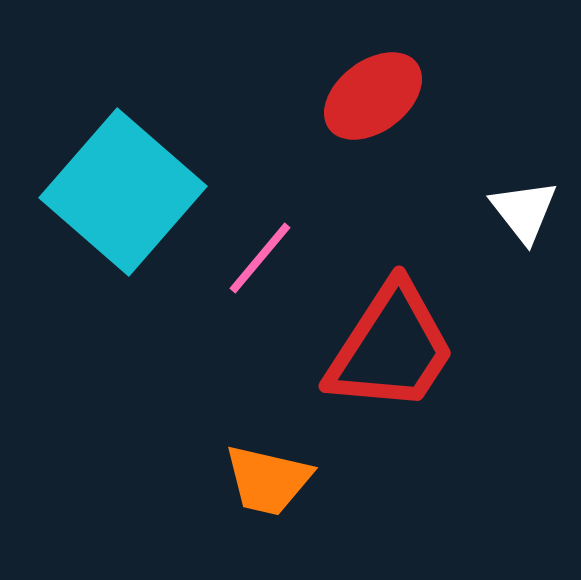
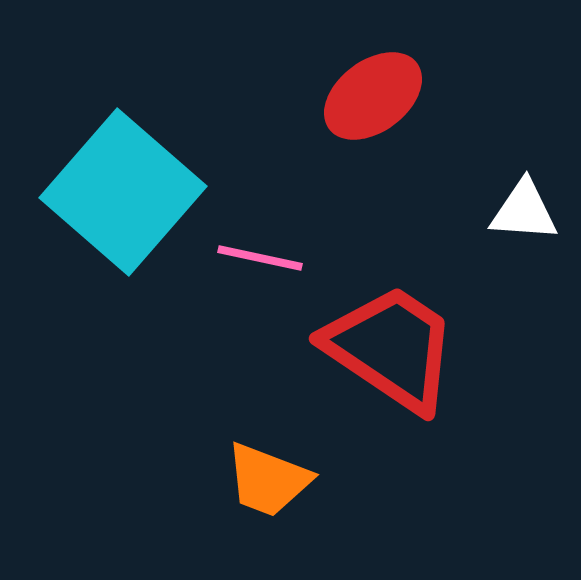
white triangle: rotated 48 degrees counterclockwise
pink line: rotated 62 degrees clockwise
red trapezoid: rotated 89 degrees counterclockwise
orange trapezoid: rotated 8 degrees clockwise
